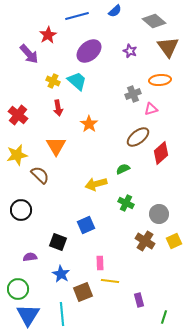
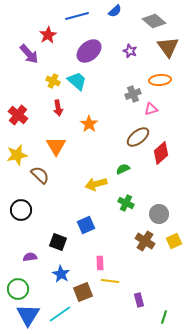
cyan line: moved 2 px left; rotated 60 degrees clockwise
